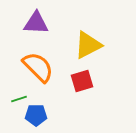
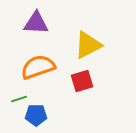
orange semicircle: rotated 64 degrees counterclockwise
